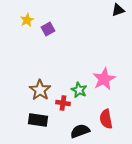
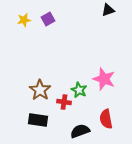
black triangle: moved 10 px left
yellow star: moved 3 px left; rotated 16 degrees clockwise
purple square: moved 10 px up
pink star: rotated 25 degrees counterclockwise
red cross: moved 1 px right, 1 px up
